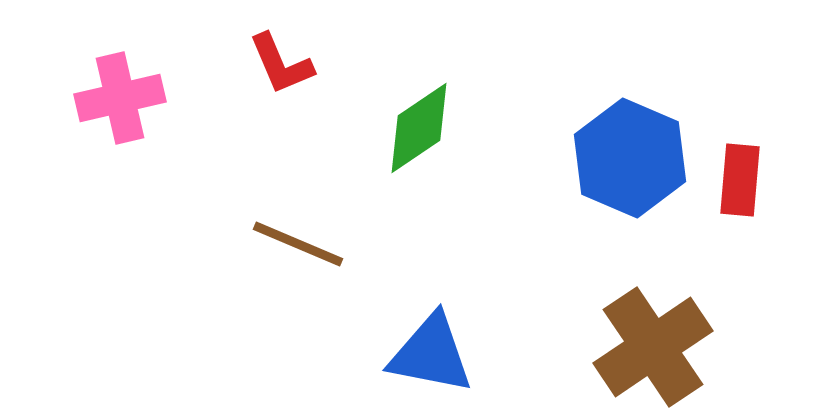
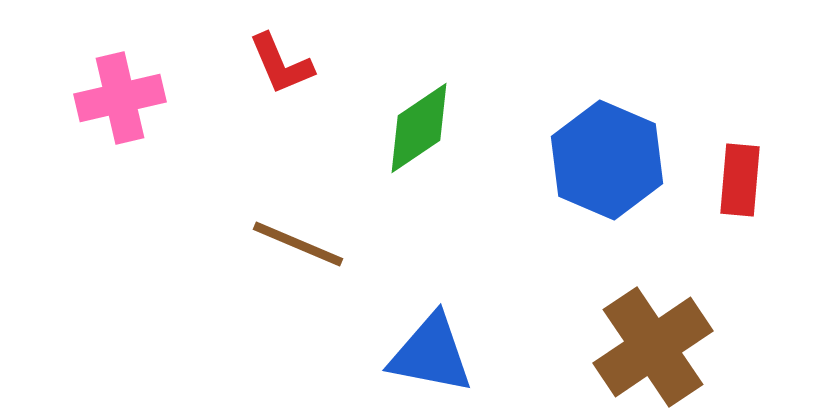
blue hexagon: moved 23 px left, 2 px down
